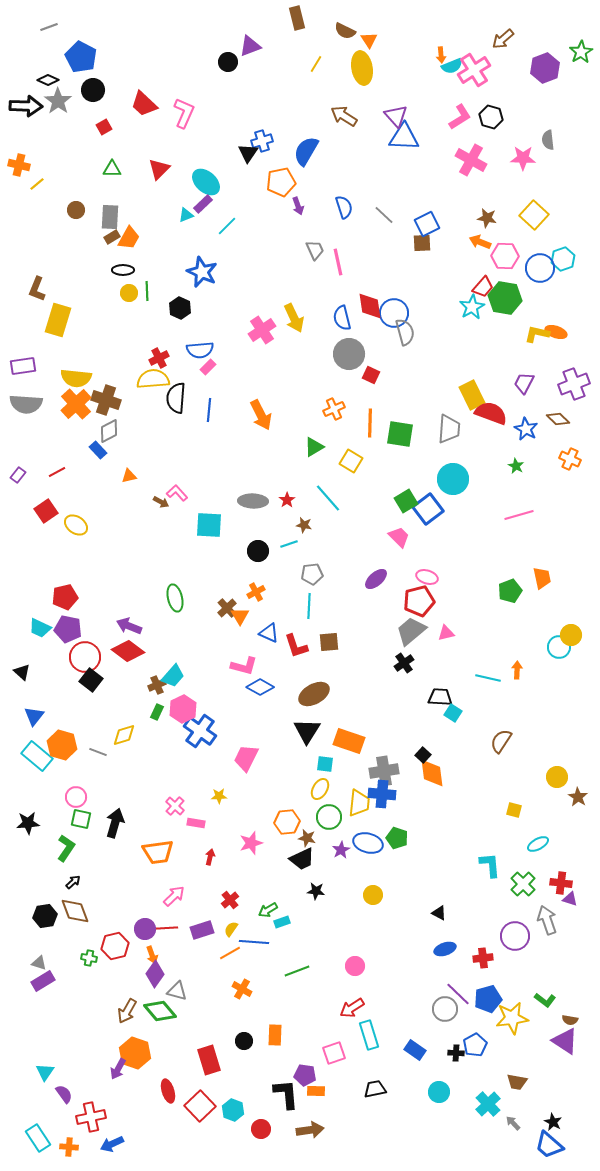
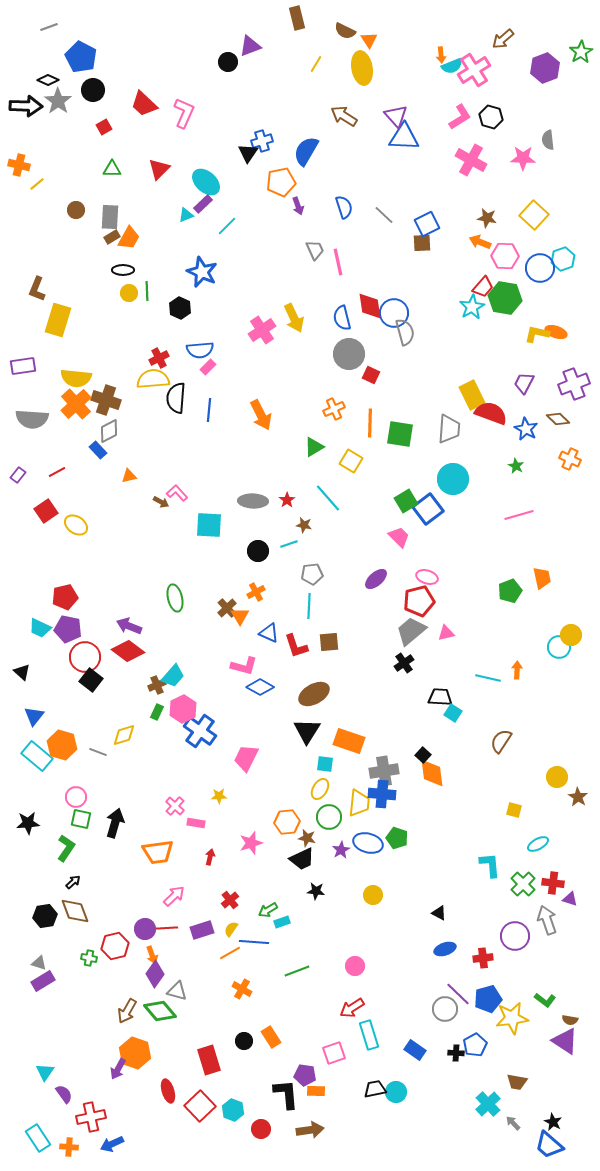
gray semicircle at (26, 404): moved 6 px right, 15 px down
red cross at (561, 883): moved 8 px left
orange rectangle at (275, 1035): moved 4 px left, 2 px down; rotated 35 degrees counterclockwise
cyan circle at (439, 1092): moved 43 px left
